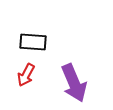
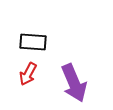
red arrow: moved 2 px right, 1 px up
